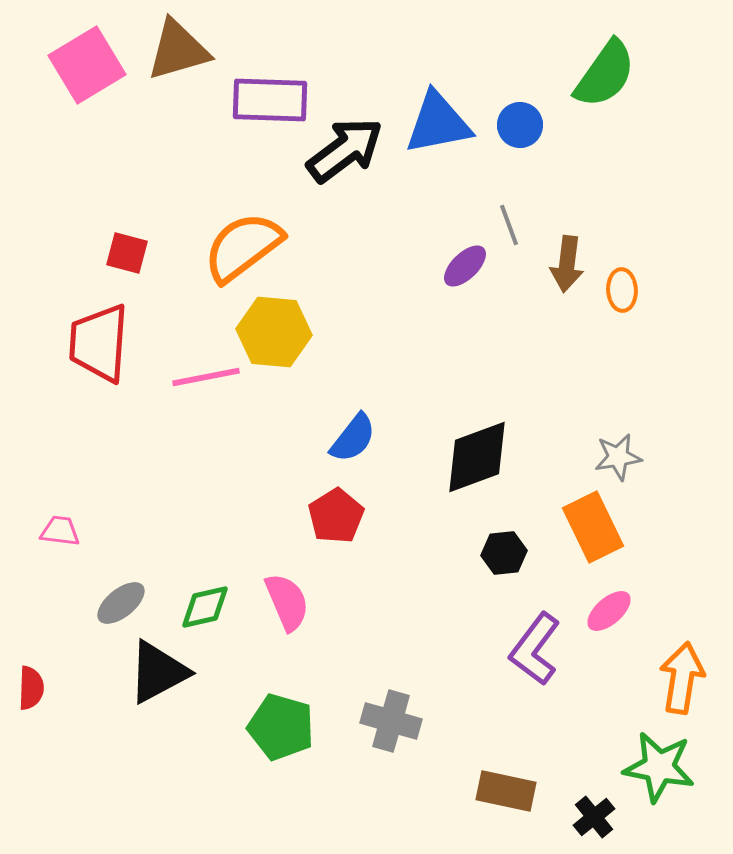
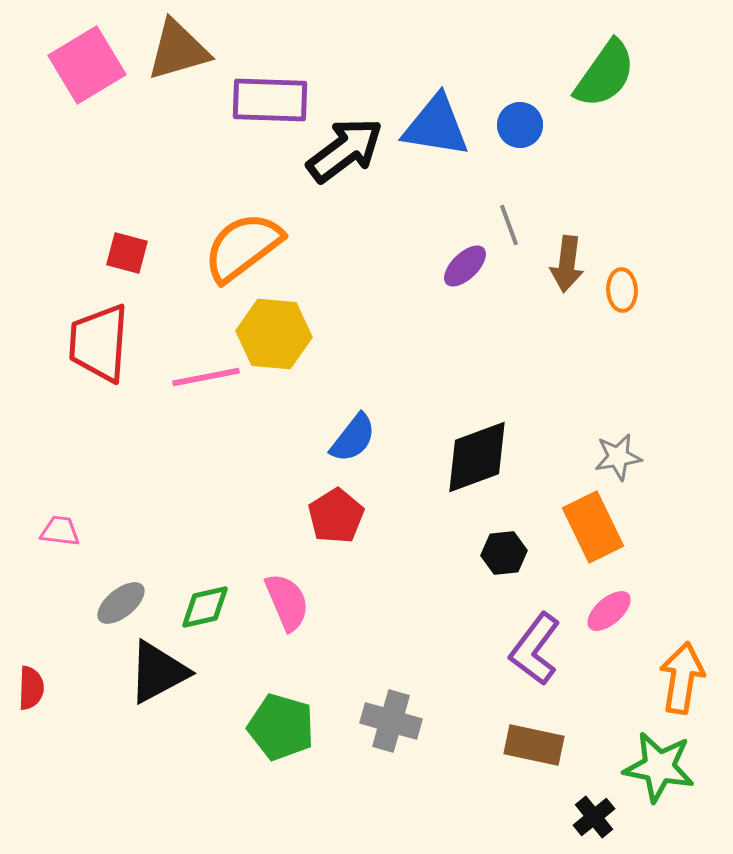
blue triangle: moved 2 px left, 3 px down; rotated 20 degrees clockwise
yellow hexagon: moved 2 px down
brown rectangle: moved 28 px right, 46 px up
